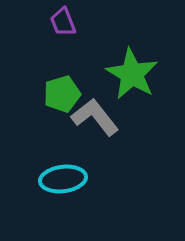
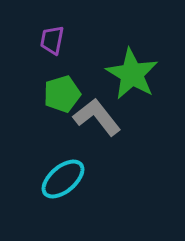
purple trapezoid: moved 11 px left, 18 px down; rotated 32 degrees clockwise
gray L-shape: moved 2 px right
cyan ellipse: rotated 33 degrees counterclockwise
